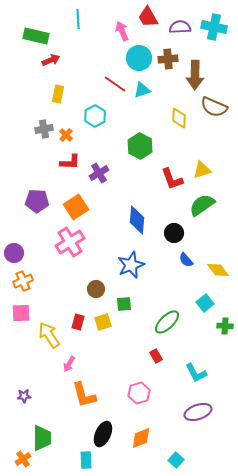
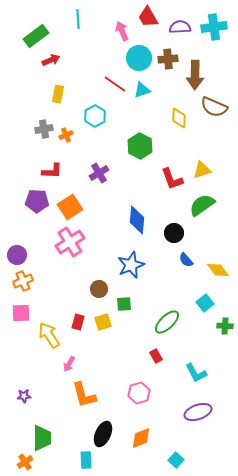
cyan cross at (214, 27): rotated 20 degrees counterclockwise
green rectangle at (36, 36): rotated 50 degrees counterclockwise
orange cross at (66, 135): rotated 24 degrees clockwise
red L-shape at (70, 162): moved 18 px left, 9 px down
orange square at (76, 207): moved 6 px left
purple circle at (14, 253): moved 3 px right, 2 px down
brown circle at (96, 289): moved 3 px right
orange cross at (23, 459): moved 2 px right, 3 px down
